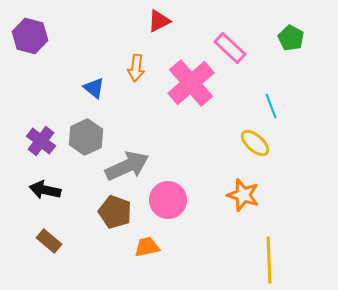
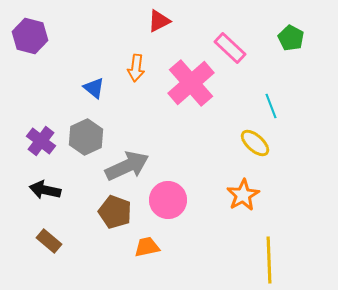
orange star: rotated 24 degrees clockwise
